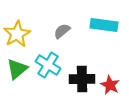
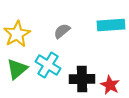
cyan rectangle: moved 7 px right; rotated 12 degrees counterclockwise
